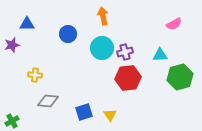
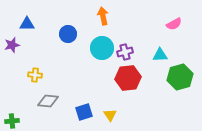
green cross: rotated 24 degrees clockwise
